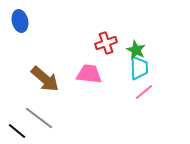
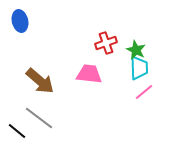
brown arrow: moved 5 px left, 2 px down
